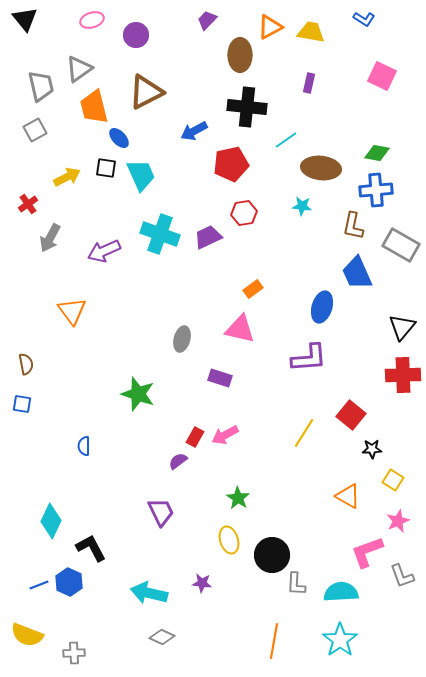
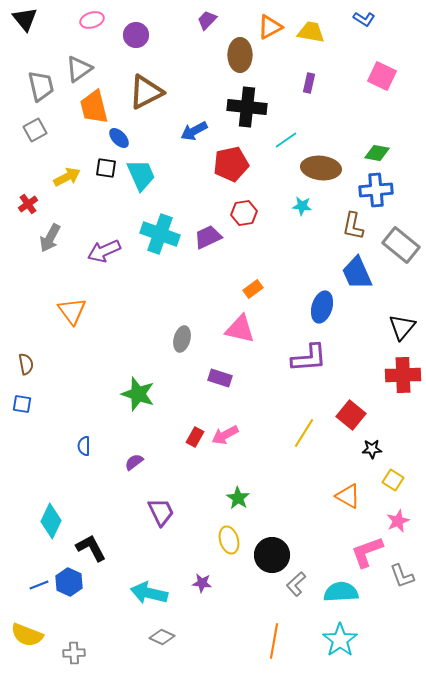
gray rectangle at (401, 245): rotated 9 degrees clockwise
purple semicircle at (178, 461): moved 44 px left, 1 px down
gray L-shape at (296, 584): rotated 45 degrees clockwise
